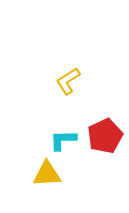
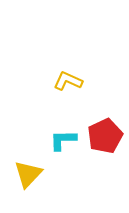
yellow L-shape: rotated 56 degrees clockwise
yellow triangle: moved 19 px left; rotated 44 degrees counterclockwise
